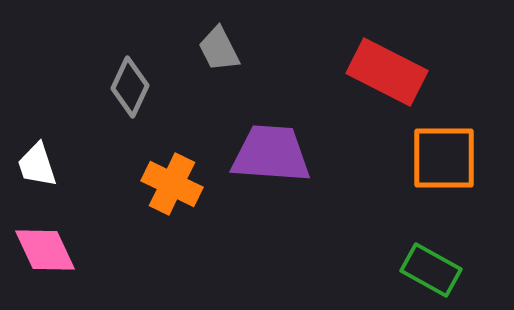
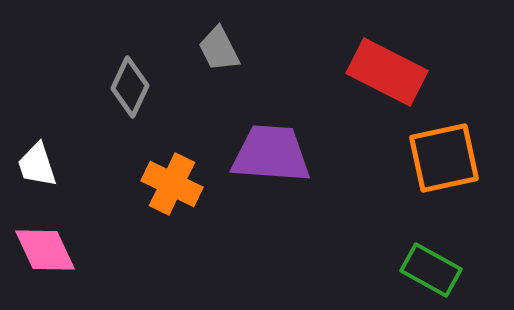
orange square: rotated 12 degrees counterclockwise
